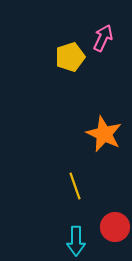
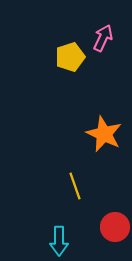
cyan arrow: moved 17 px left
